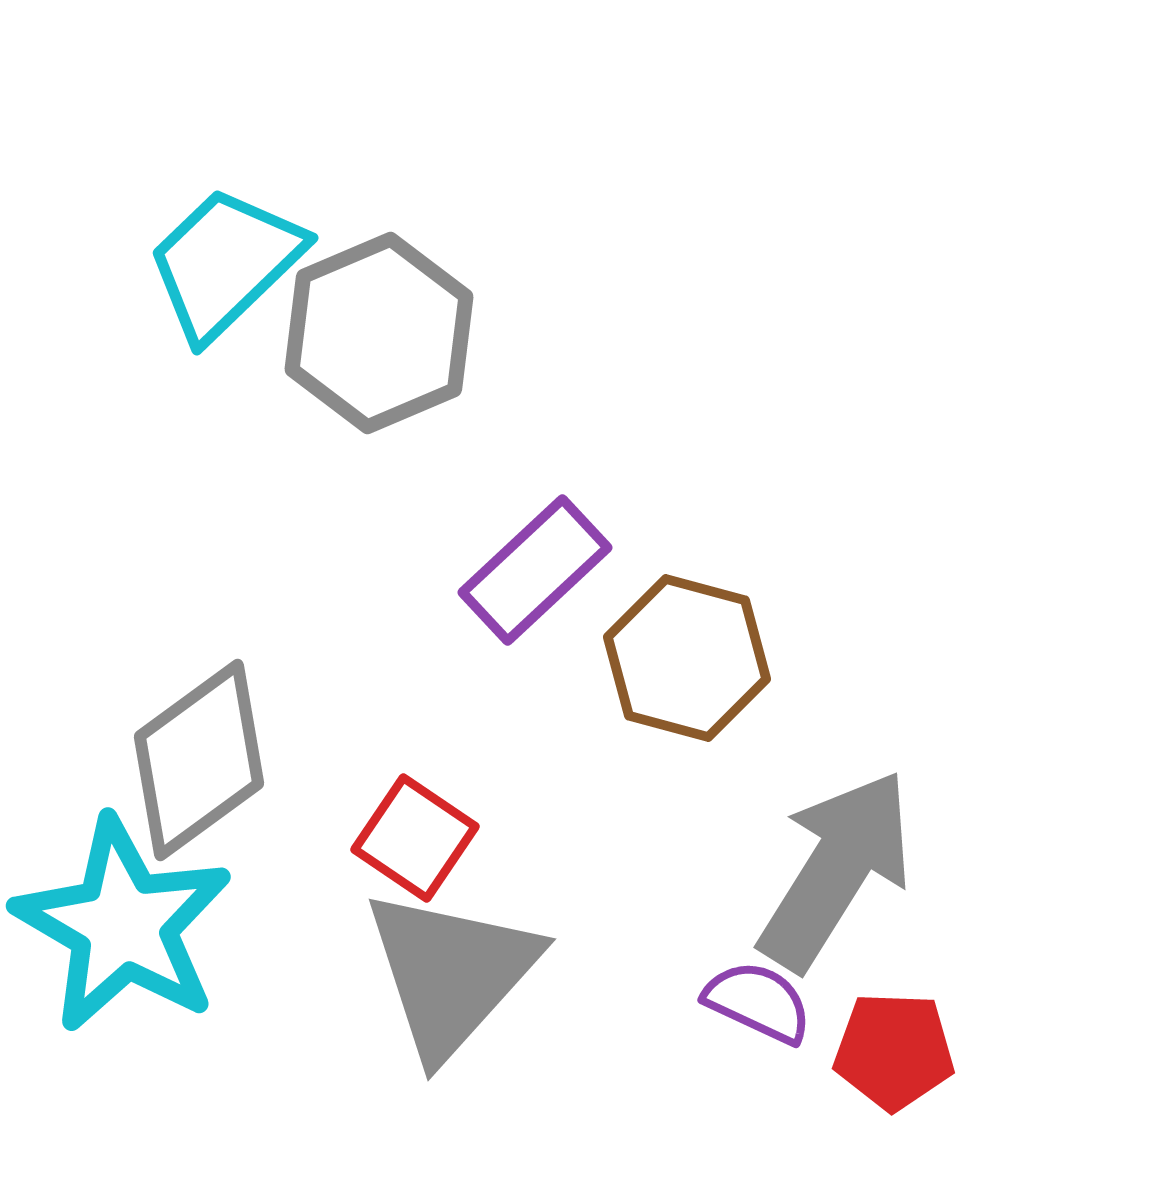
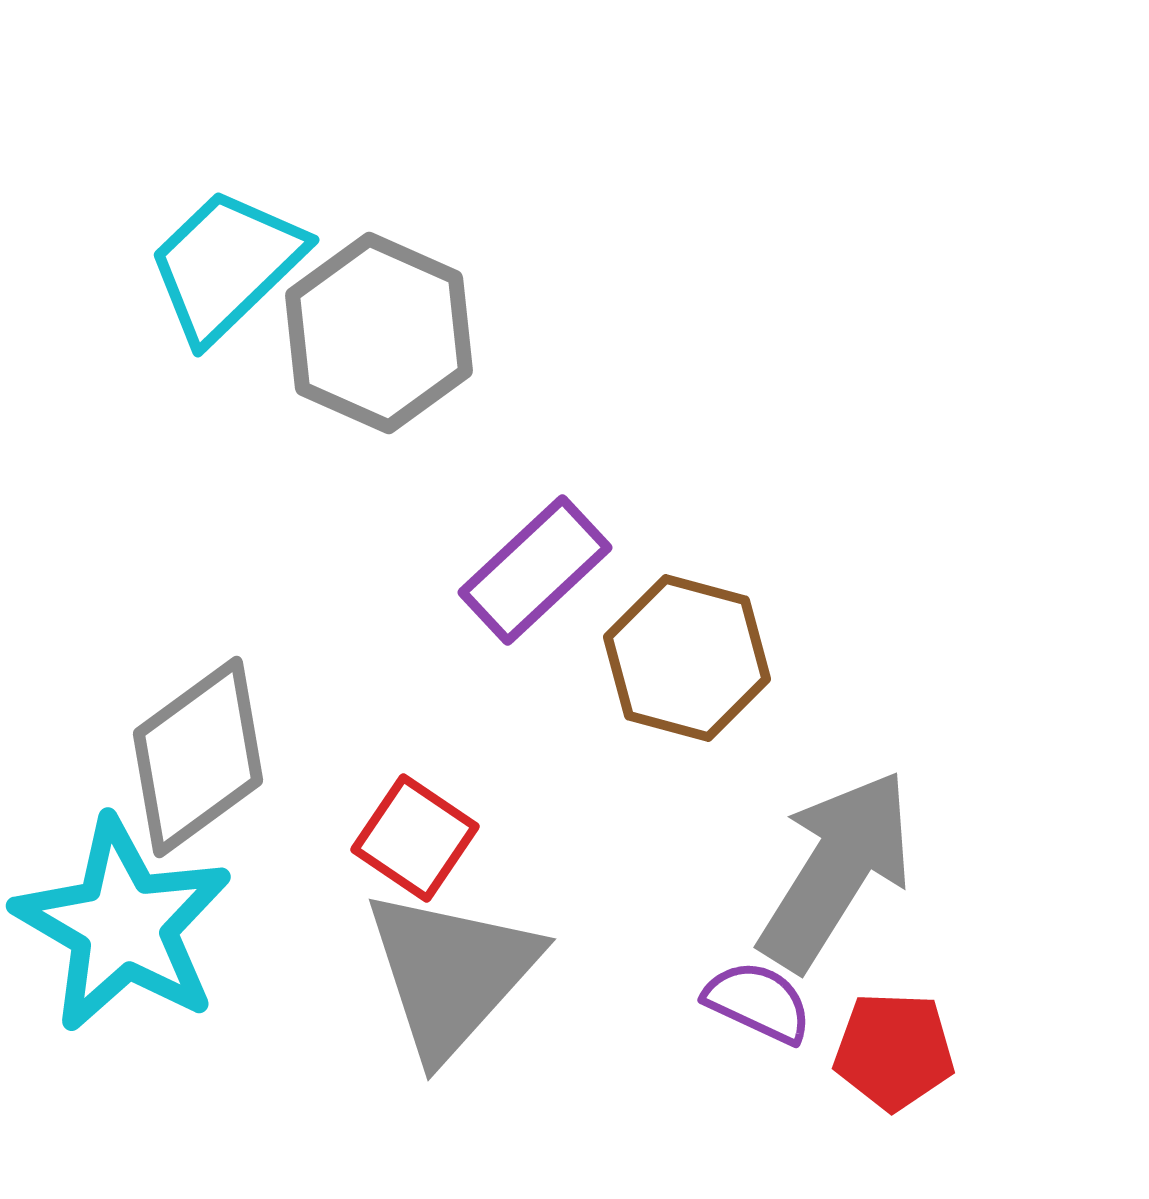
cyan trapezoid: moved 1 px right, 2 px down
gray hexagon: rotated 13 degrees counterclockwise
gray diamond: moved 1 px left, 3 px up
